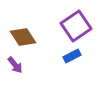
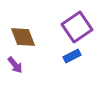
purple square: moved 1 px right, 1 px down
brown diamond: rotated 12 degrees clockwise
